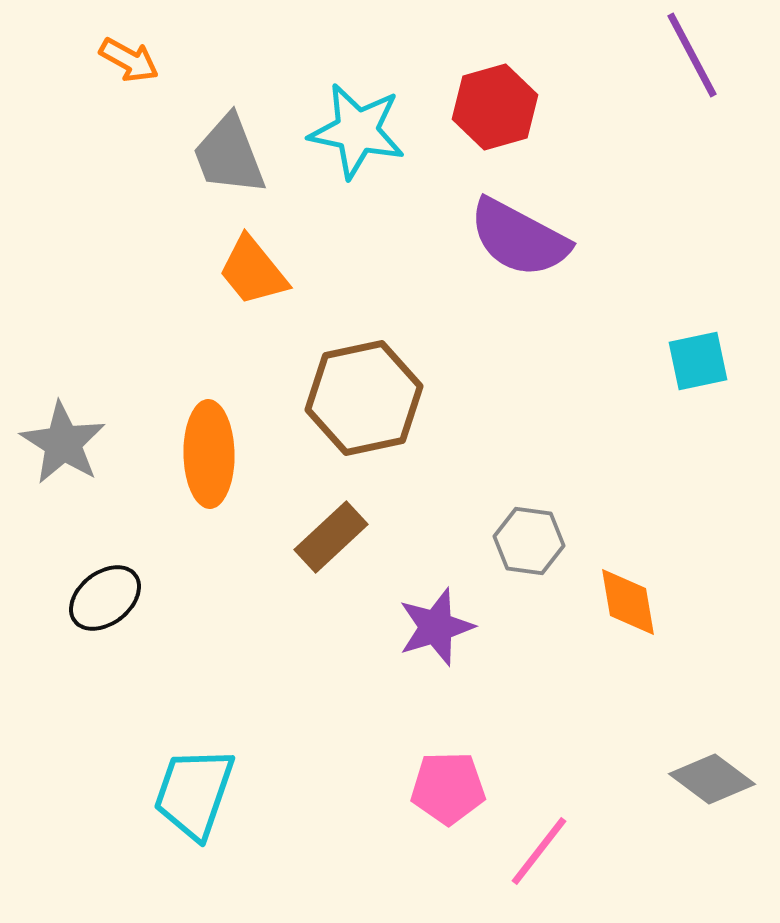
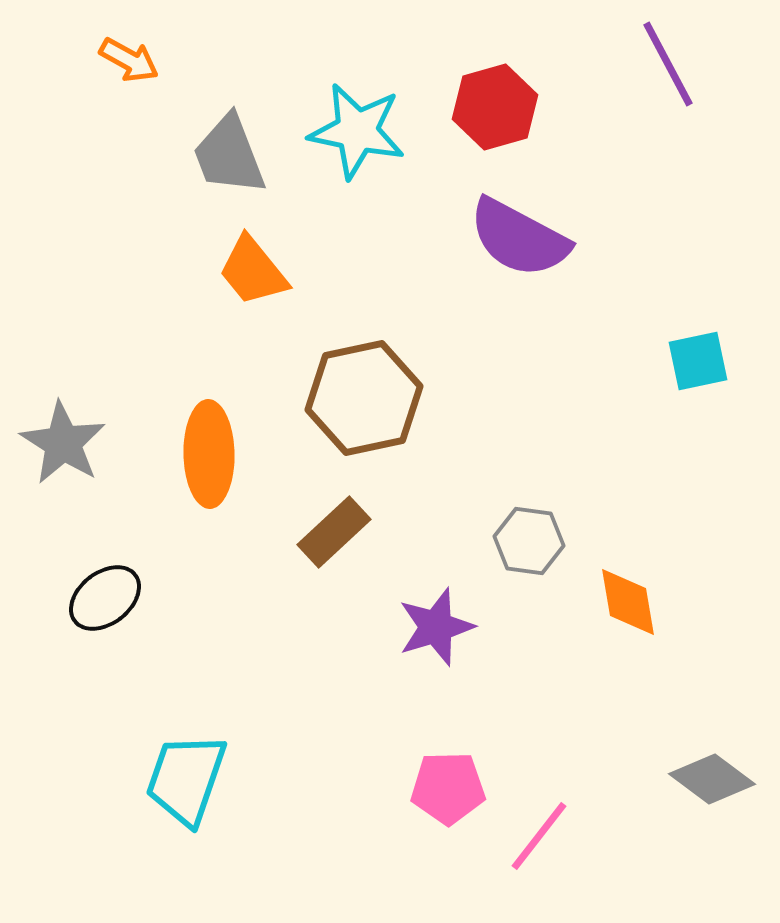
purple line: moved 24 px left, 9 px down
brown rectangle: moved 3 px right, 5 px up
cyan trapezoid: moved 8 px left, 14 px up
pink line: moved 15 px up
